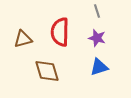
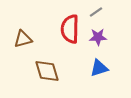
gray line: moved 1 px left, 1 px down; rotated 72 degrees clockwise
red semicircle: moved 10 px right, 3 px up
purple star: moved 1 px right, 1 px up; rotated 18 degrees counterclockwise
blue triangle: moved 1 px down
